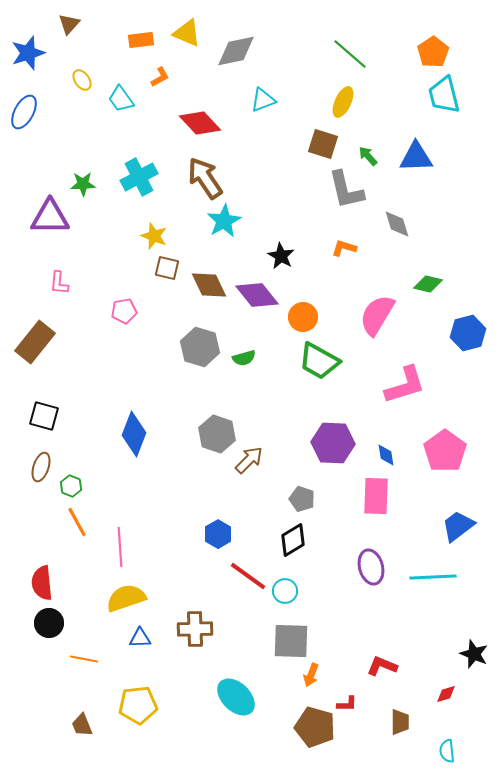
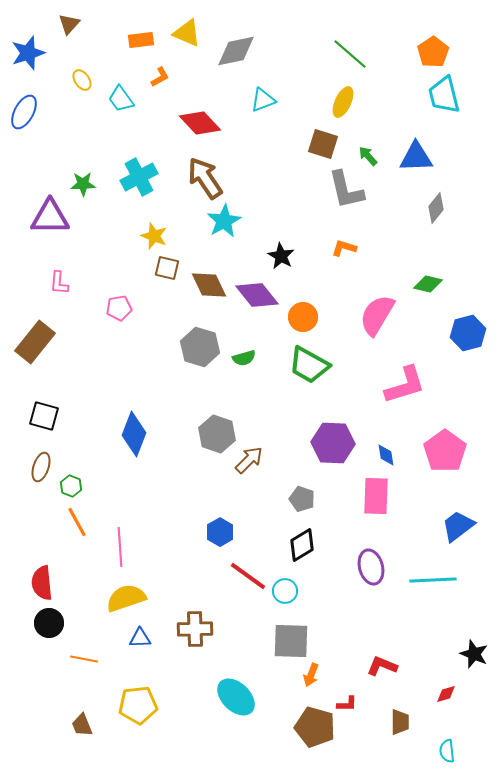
gray diamond at (397, 224): moved 39 px right, 16 px up; rotated 56 degrees clockwise
pink pentagon at (124, 311): moved 5 px left, 3 px up
green trapezoid at (319, 361): moved 10 px left, 4 px down
blue hexagon at (218, 534): moved 2 px right, 2 px up
black diamond at (293, 540): moved 9 px right, 5 px down
cyan line at (433, 577): moved 3 px down
